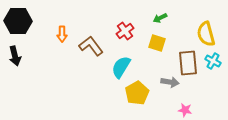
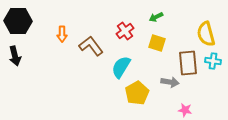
green arrow: moved 4 px left, 1 px up
cyan cross: rotated 21 degrees counterclockwise
